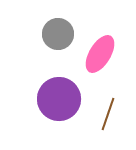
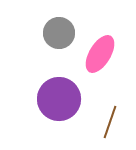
gray circle: moved 1 px right, 1 px up
brown line: moved 2 px right, 8 px down
